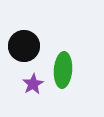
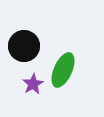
green ellipse: rotated 20 degrees clockwise
